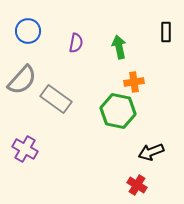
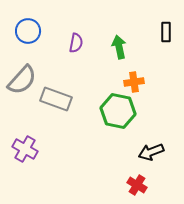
gray rectangle: rotated 16 degrees counterclockwise
